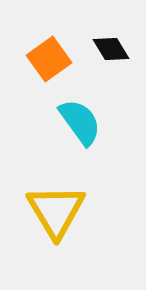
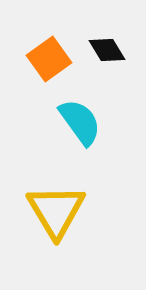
black diamond: moved 4 px left, 1 px down
